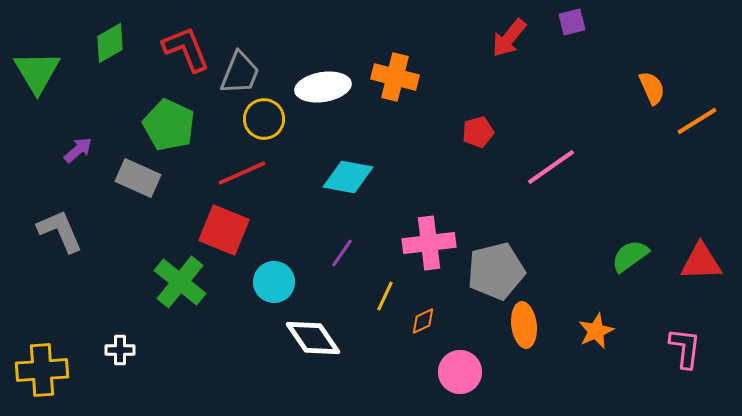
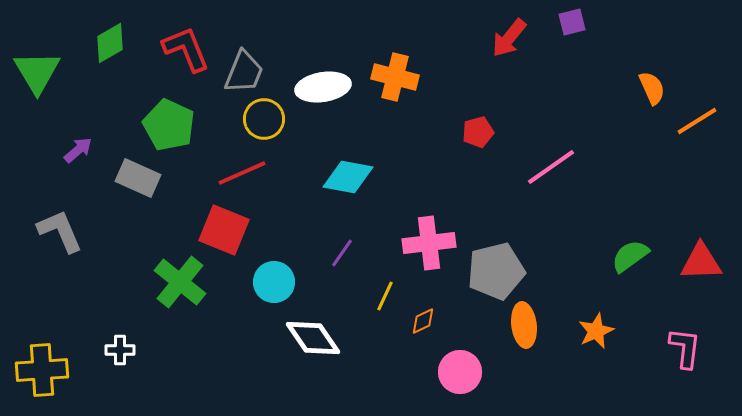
gray trapezoid: moved 4 px right, 1 px up
